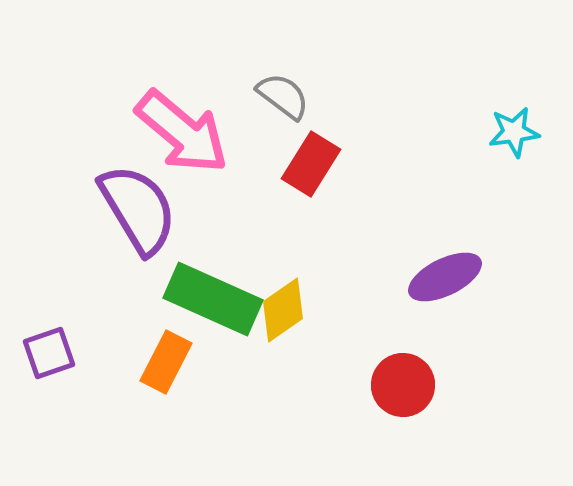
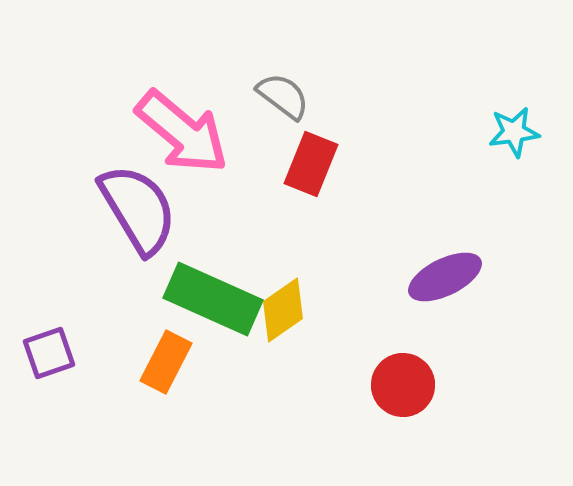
red rectangle: rotated 10 degrees counterclockwise
